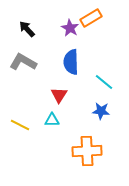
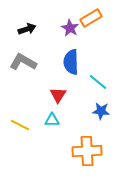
black arrow: rotated 114 degrees clockwise
cyan line: moved 6 px left
red triangle: moved 1 px left
